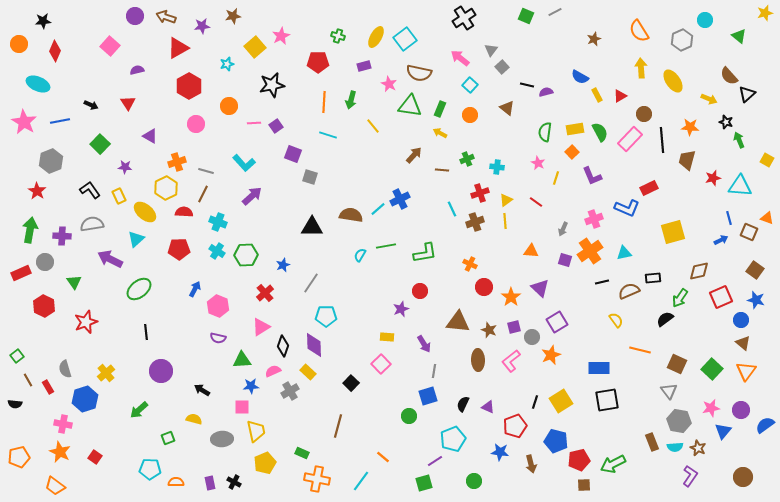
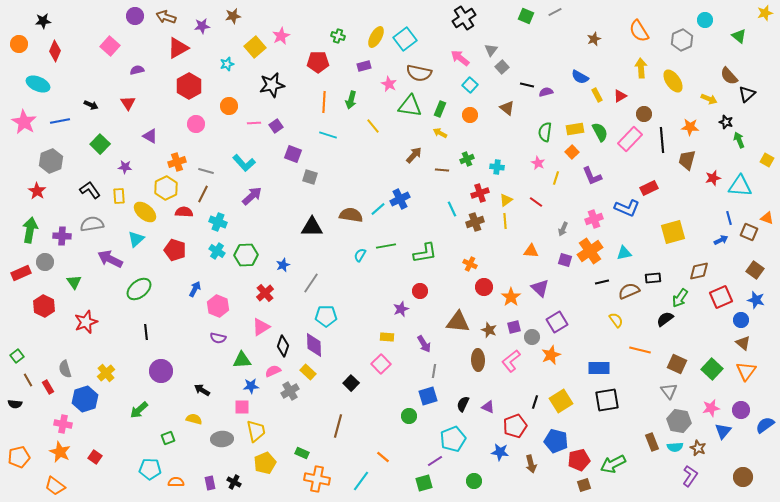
yellow rectangle at (119, 196): rotated 21 degrees clockwise
red pentagon at (179, 249): moved 4 px left, 1 px down; rotated 20 degrees clockwise
brown square at (584, 485): rotated 16 degrees counterclockwise
